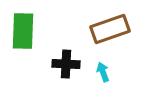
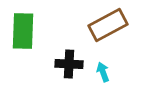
brown rectangle: moved 2 px left, 4 px up; rotated 9 degrees counterclockwise
black cross: moved 3 px right
